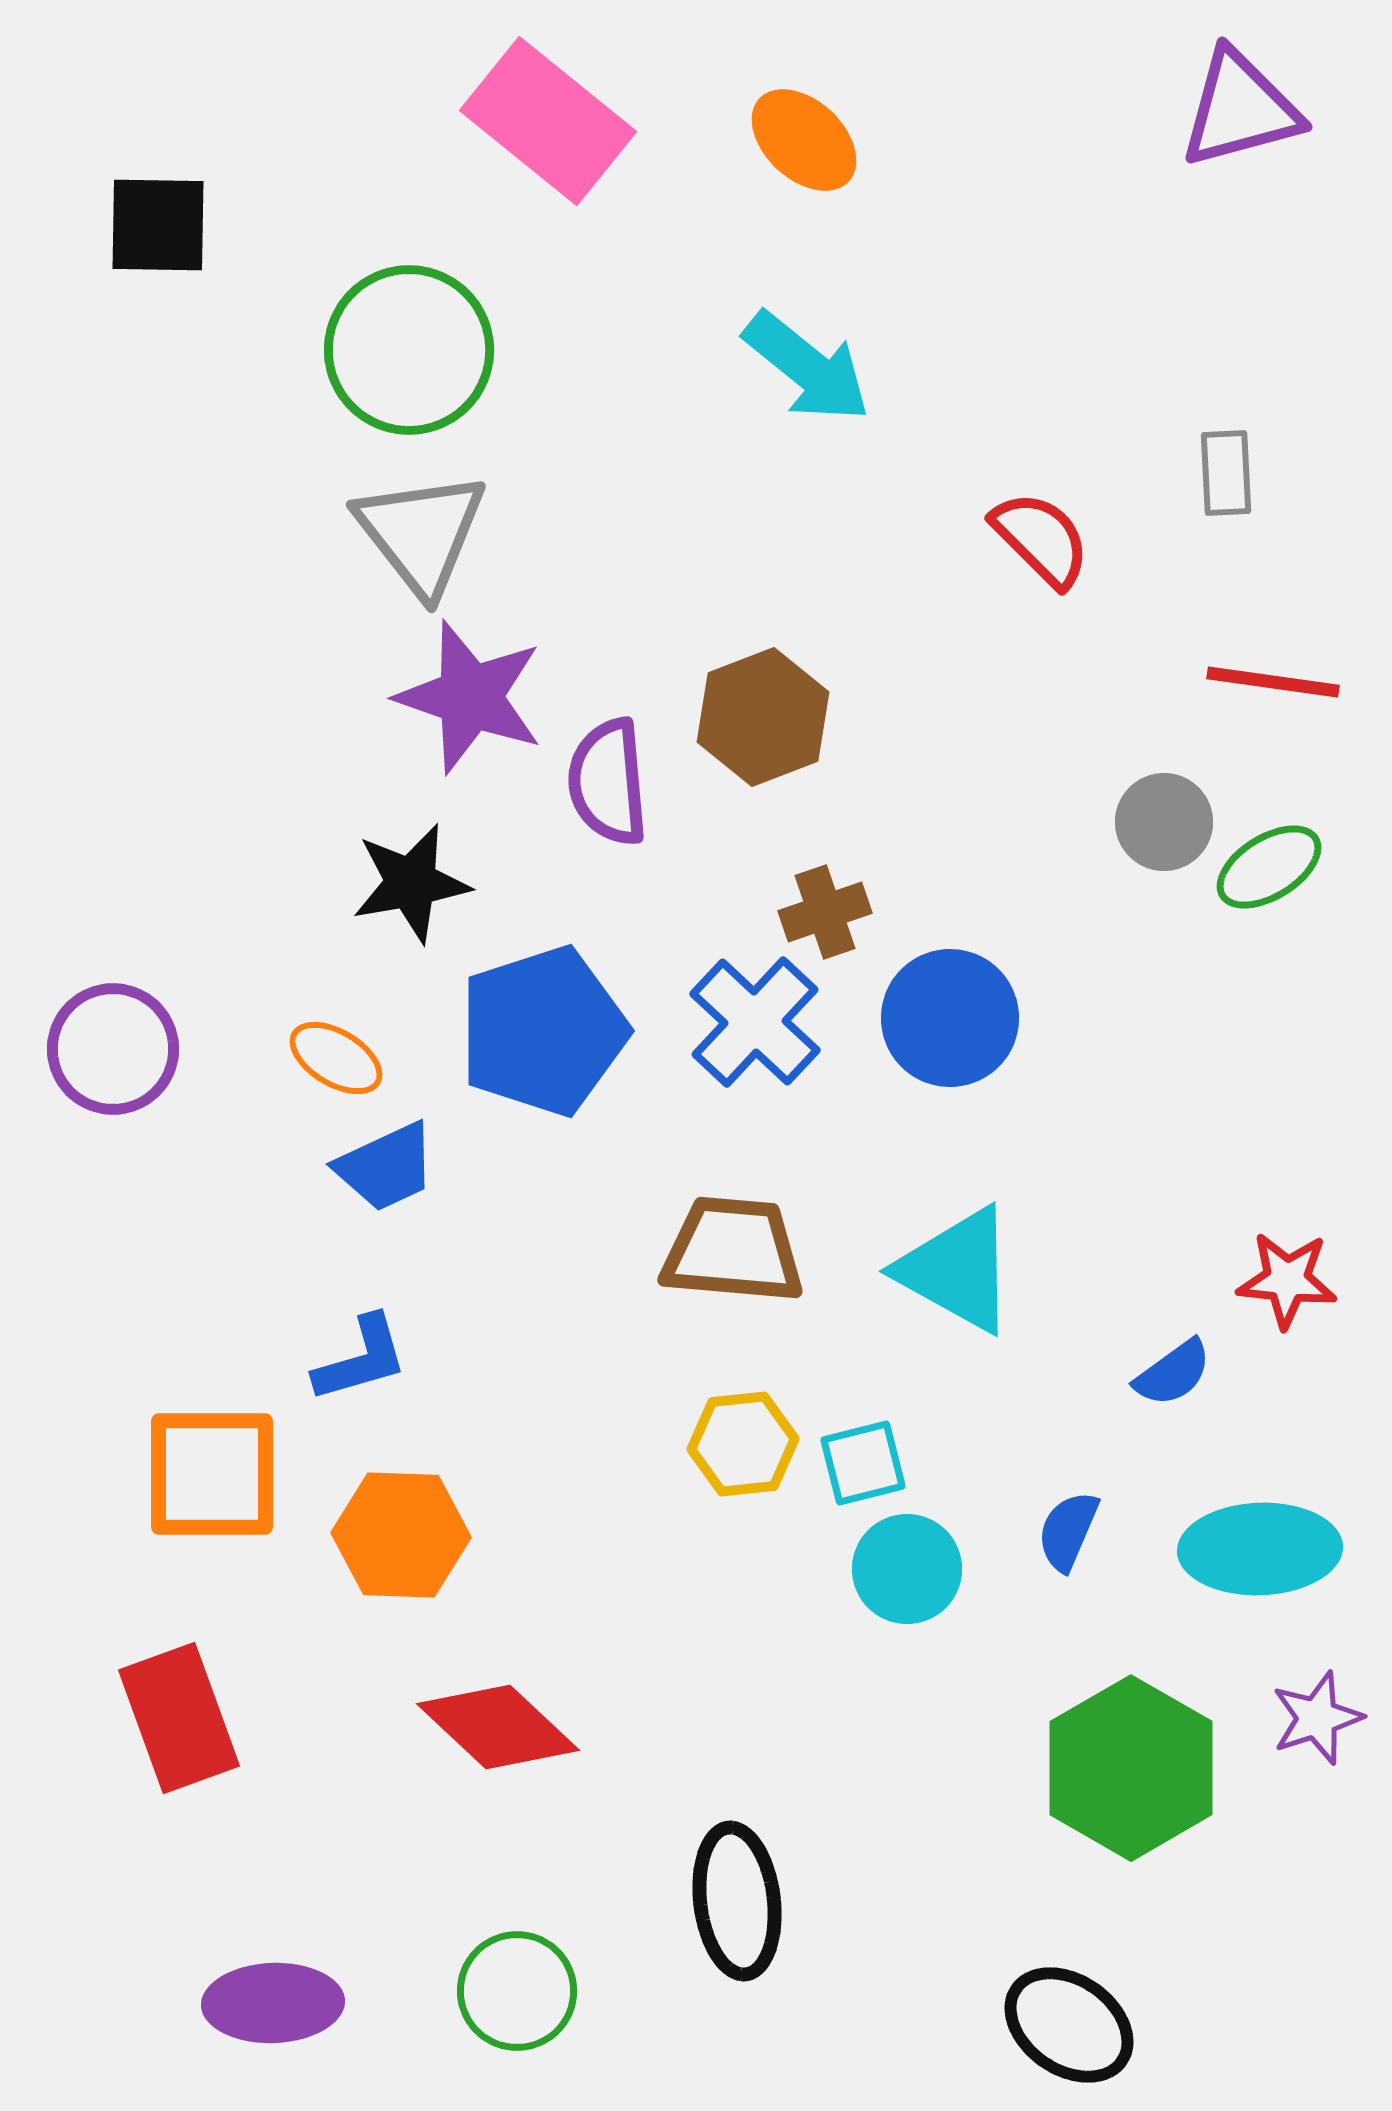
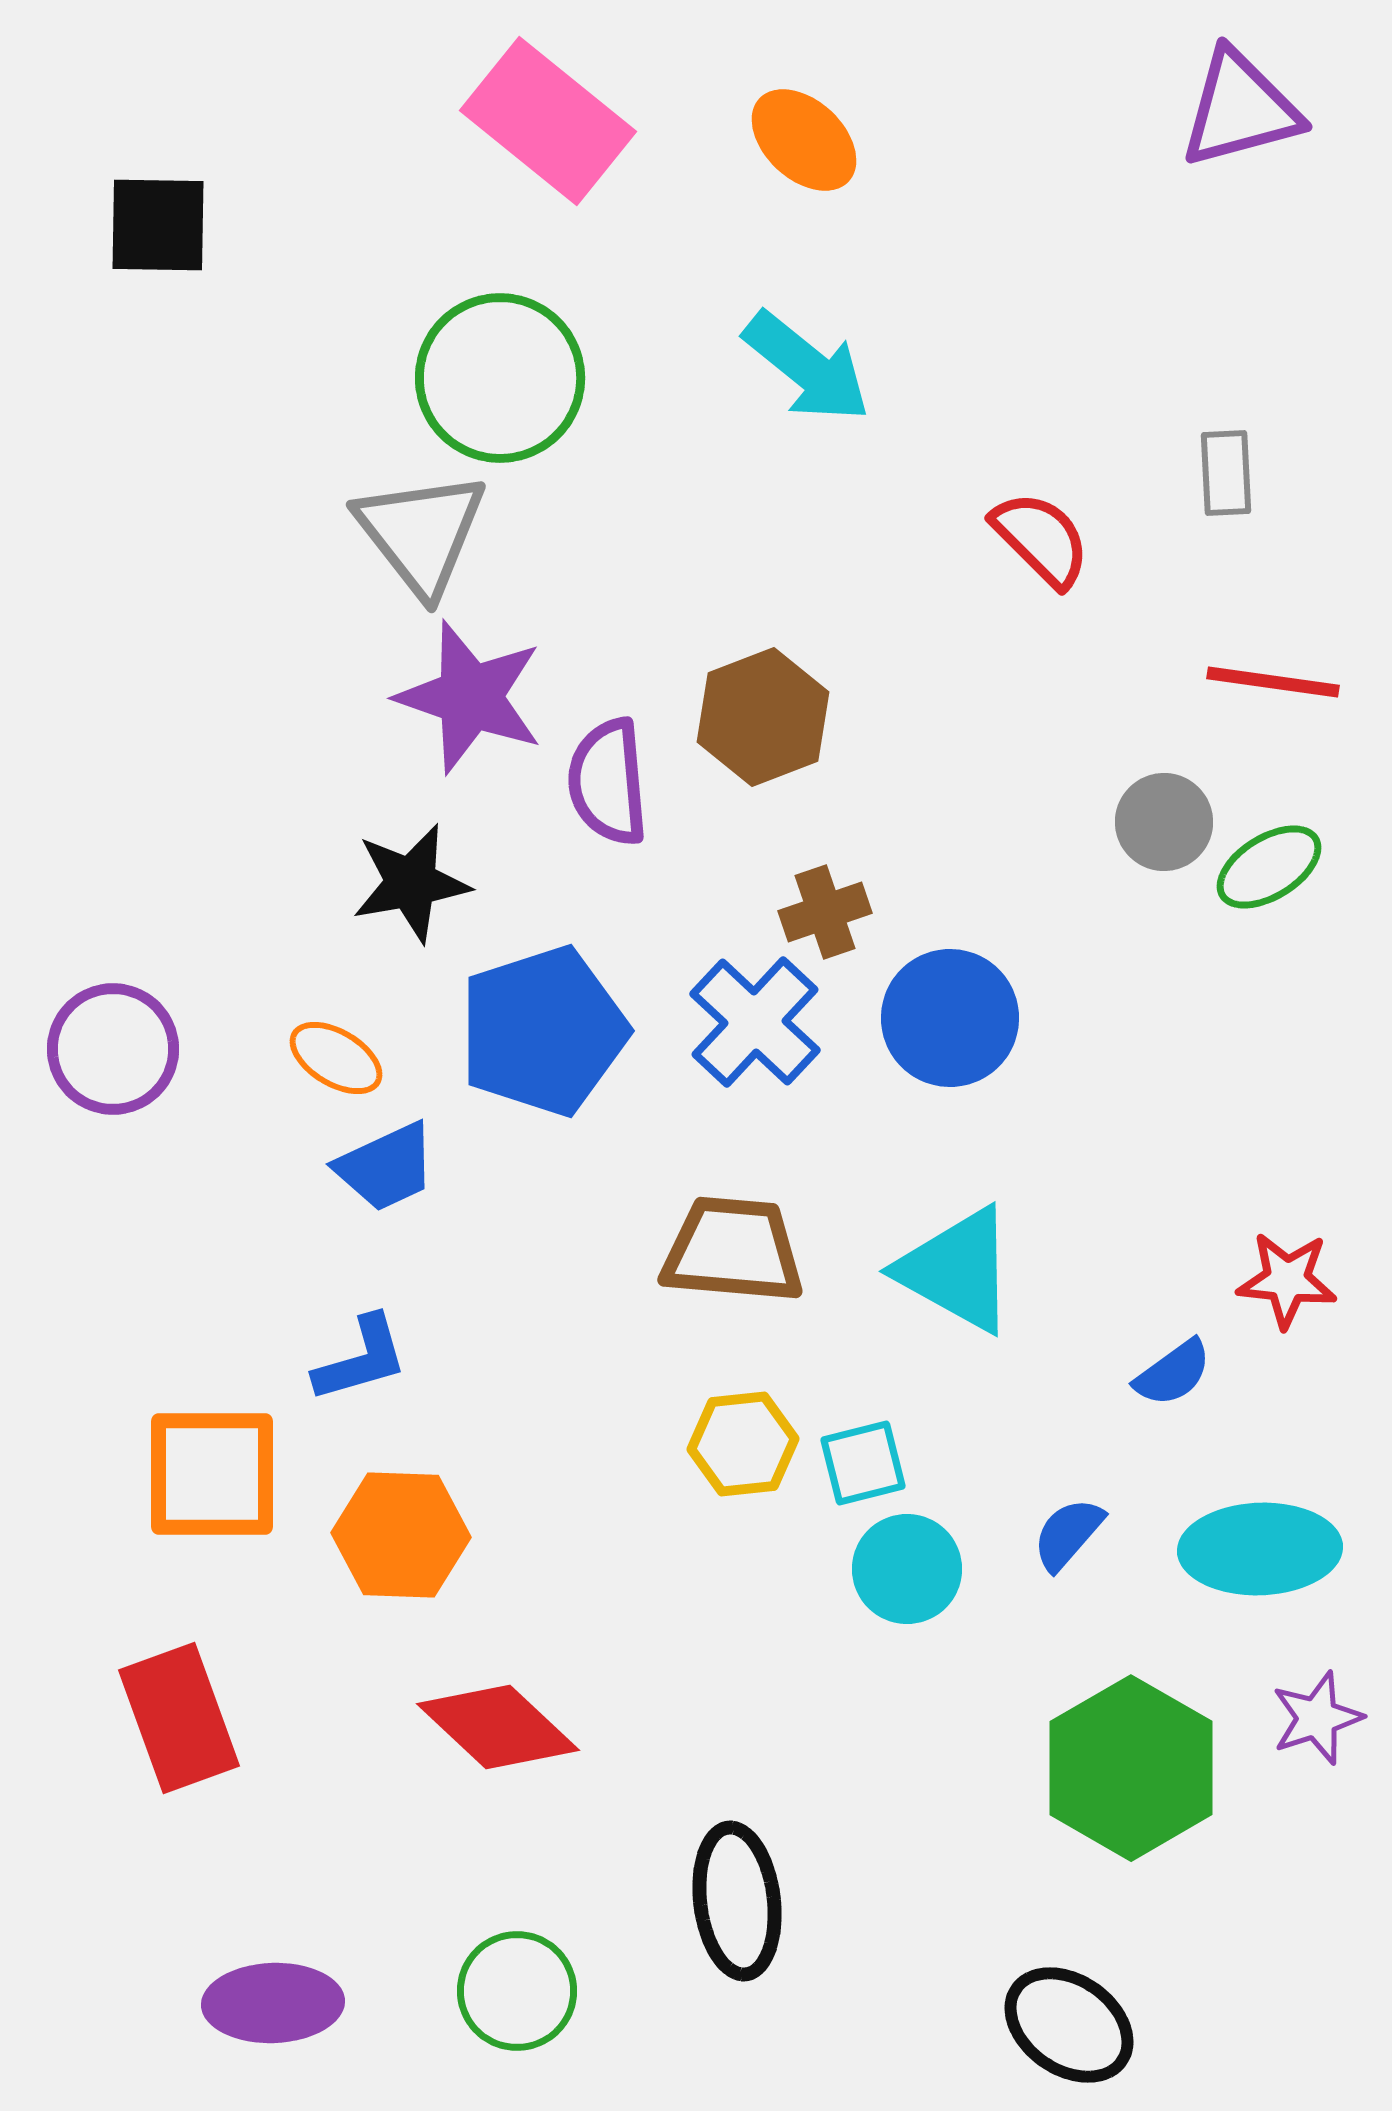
green circle at (409, 350): moved 91 px right, 28 px down
blue semicircle at (1068, 1531): moved 3 px down; rotated 18 degrees clockwise
